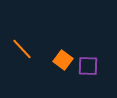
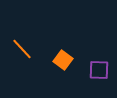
purple square: moved 11 px right, 4 px down
